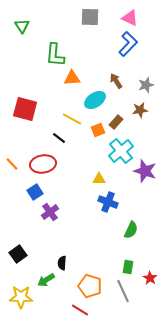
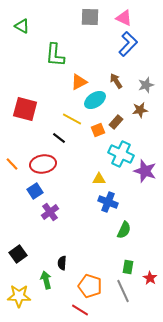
pink triangle: moved 6 px left
green triangle: rotated 28 degrees counterclockwise
orange triangle: moved 7 px right, 4 px down; rotated 24 degrees counterclockwise
cyan cross: moved 3 px down; rotated 25 degrees counterclockwise
blue square: moved 1 px up
green semicircle: moved 7 px left
green arrow: rotated 108 degrees clockwise
yellow star: moved 2 px left, 1 px up
